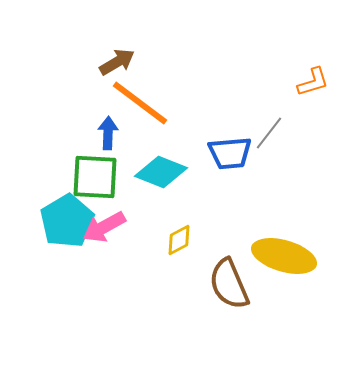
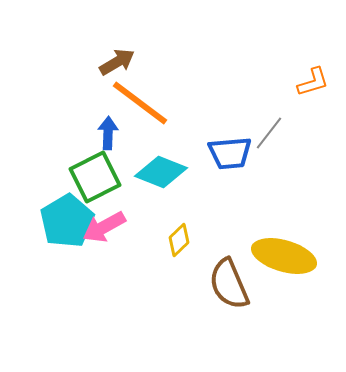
green square: rotated 30 degrees counterclockwise
yellow diamond: rotated 16 degrees counterclockwise
